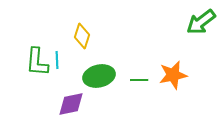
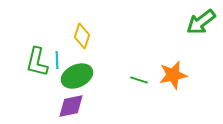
green L-shape: rotated 8 degrees clockwise
green ellipse: moved 22 px left; rotated 12 degrees counterclockwise
green line: rotated 18 degrees clockwise
purple diamond: moved 2 px down
